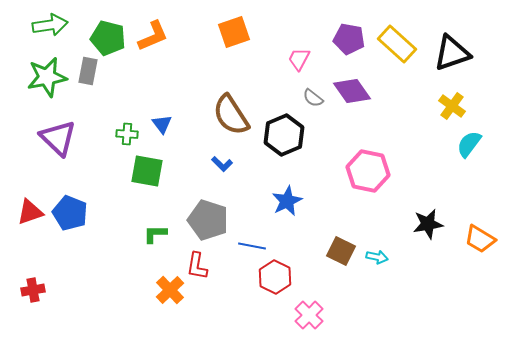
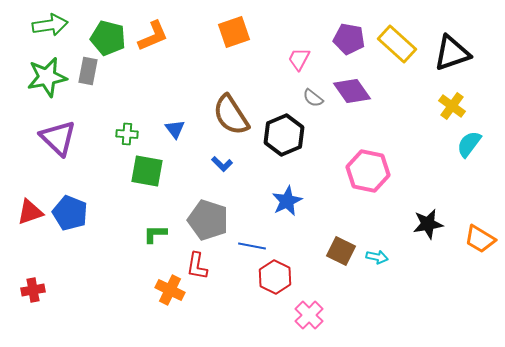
blue triangle: moved 13 px right, 5 px down
orange cross: rotated 20 degrees counterclockwise
